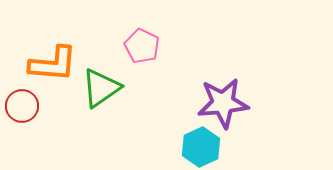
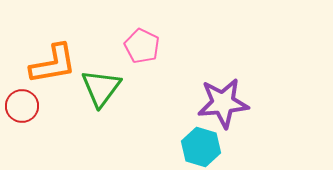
orange L-shape: rotated 15 degrees counterclockwise
green triangle: rotated 18 degrees counterclockwise
cyan hexagon: rotated 18 degrees counterclockwise
